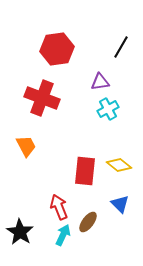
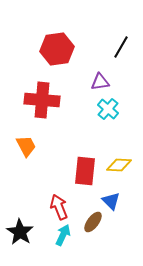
red cross: moved 2 px down; rotated 16 degrees counterclockwise
cyan cross: rotated 20 degrees counterclockwise
yellow diamond: rotated 35 degrees counterclockwise
blue triangle: moved 9 px left, 3 px up
brown ellipse: moved 5 px right
